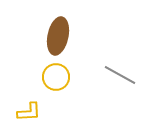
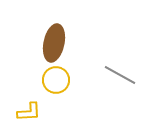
brown ellipse: moved 4 px left, 7 px down
yellow circle: moved 3 px down
